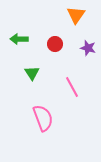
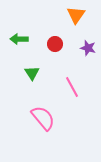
pink semicircle: rotated 20 degrees counterclockwise
